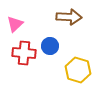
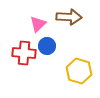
pink triangle: moved 23 px right
blue circle: moved 3 px left
yellow hexagon: moved 1 px right, 1 px down
